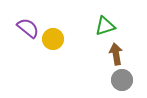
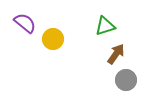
purple semicircle: moved 3 px left, 5 px up
brown arrow: rotated 45 degrees clockwise
gray circle: moved 4 px right
